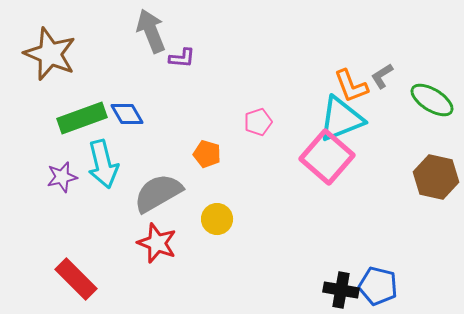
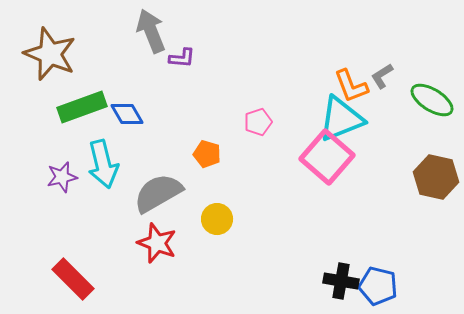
green rectangle: moved 11 px up
red rectangle: moved 3 px left
black cross: moved 9 px up
